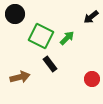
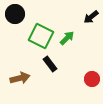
brown arrow: moved 1 px down
